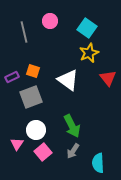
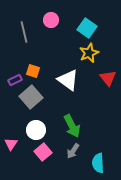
pink circle: moved 1 px right, 1 px up
purple rectangle: moved 3 px right, 3 px down
gray square: rotated 20 degrees counterclockwise
pink triangle: moved 6 px left
